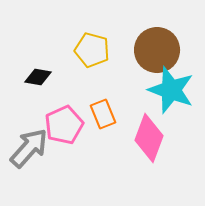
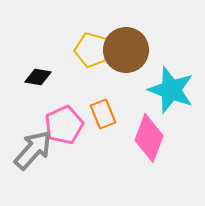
brown circle: moved 31 px left
gray arrow: moved 4 px right, 2 px down
